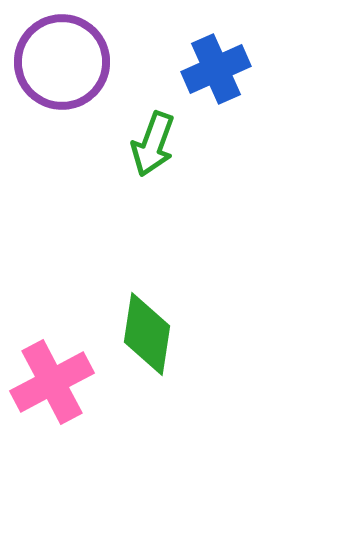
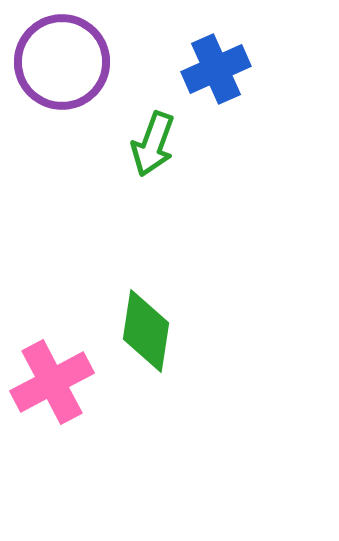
green diamond: moved 1 px left, 3 px up
